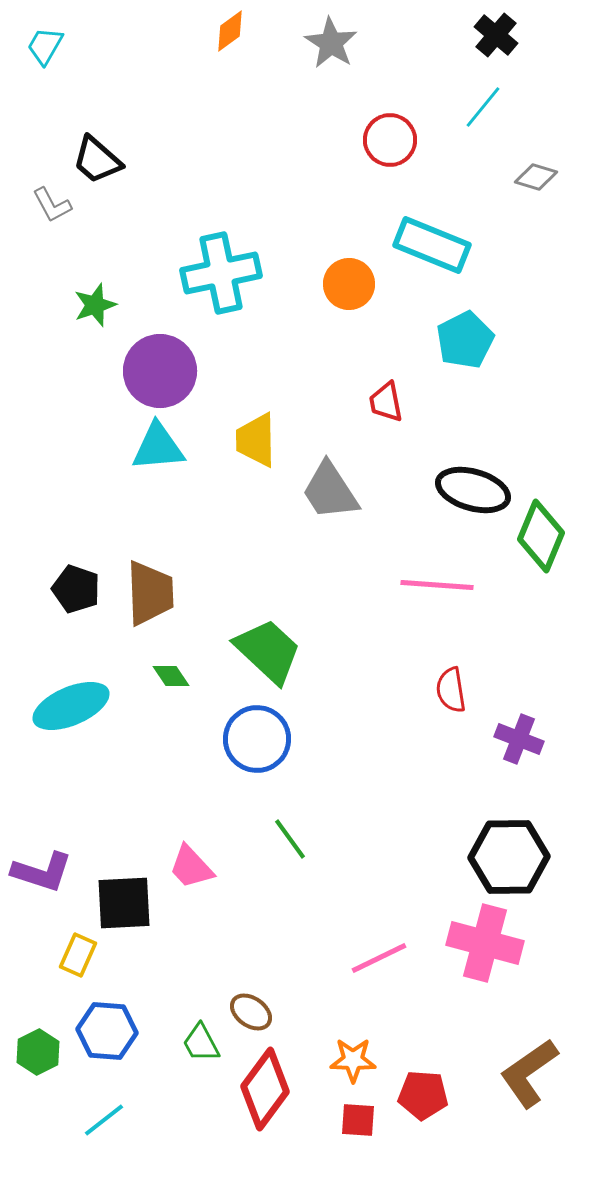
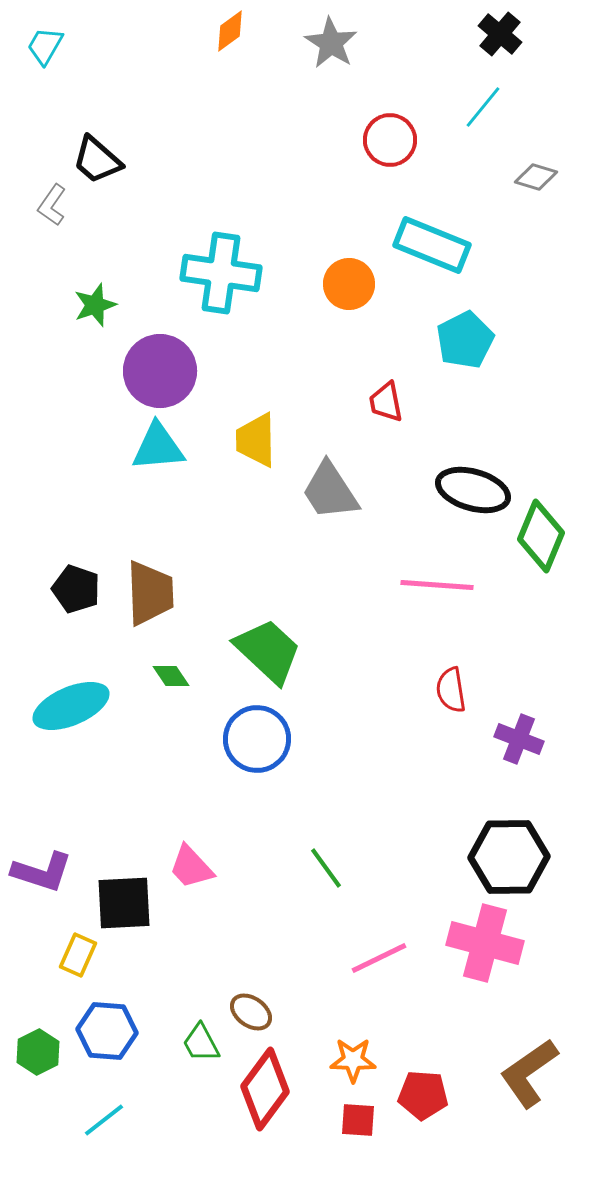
black cross at (496, 35): moved 4 px right, 1 px up
gray L-shape at (52, 205): rotated 63 degrees clockwise
cyan cross at (221, 273): rotated 20 degrees clockwise
green line at (290, 839): moved 36 px right, 29 px down
